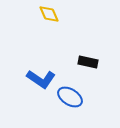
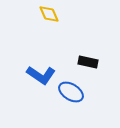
blue L-shape: moved 4 px up
blue ellipse: moved 1 px right, 5 px up
